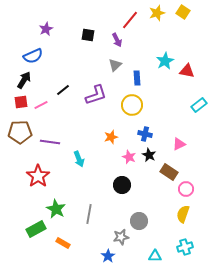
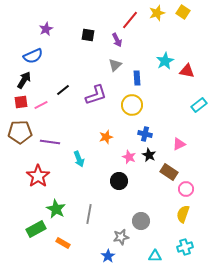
orange star: moved 5 px left
black circle: moved 3 px left, 4 px up
gray circle: moved 2 px right
